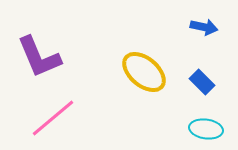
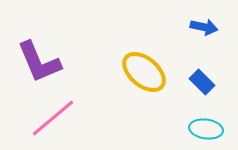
purple L-shape: moved 5 px down
